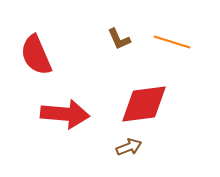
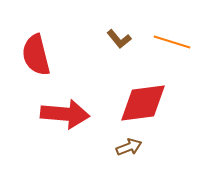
brown L-shape: rotated 15 degrees counterclockwise
red semicircle: rotated 9 degrees clockwise
red diamond: moved 1 px left, 1 px up
